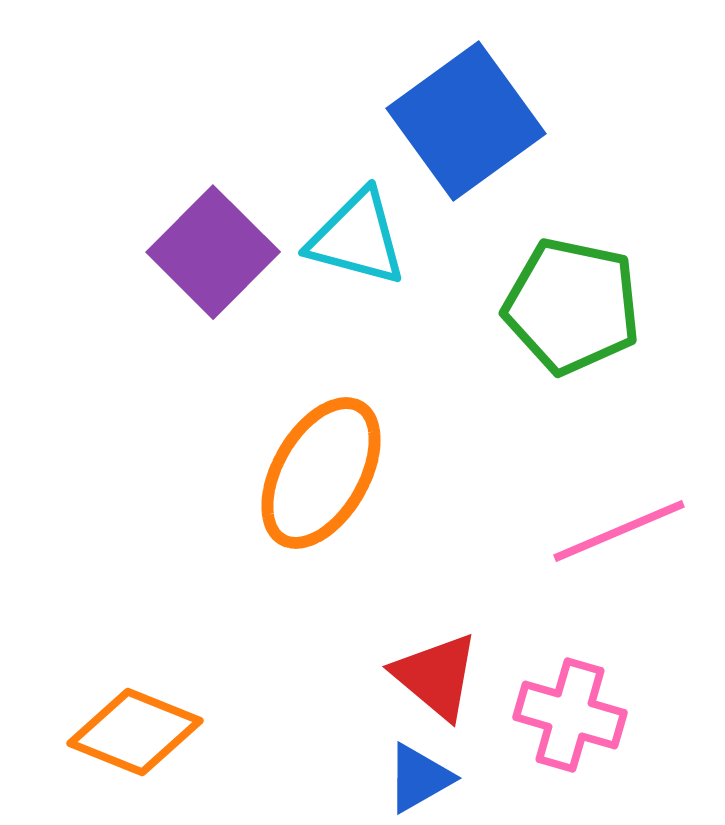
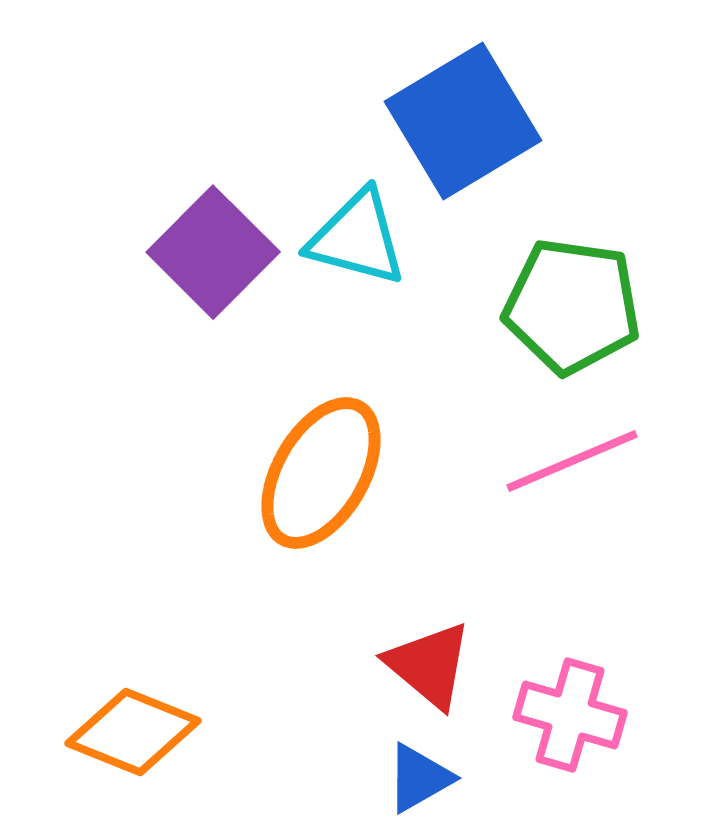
blue square: moved 3 px left; rotated 5 degrees clockwise
green pentagon: rotated 4 degrees counterclockwise
pink line: moved 47 px left, 70 px up
red triangle: moved 7 px left, 11 px up
orange diamond: moved 2 px left
